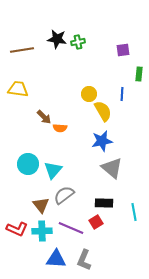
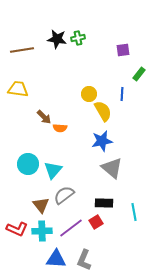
green cross: moved 4 px up
green rectangle: rotated 32 degrees clockwise
purple line: rotated 60 degrees counterclockwise
